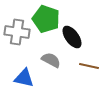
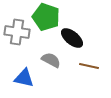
green pentagon: moved 2 px up
black ellipse: moved 1 px down; rotated 15 degrees counterclockwise
